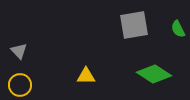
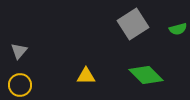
gray square: moved 1 px left, 1 px up; rotated 24 degrees counterclockwise
green semicircle: rotated 78 degrees counterclockwise
gray triangle: rotated 24 degrees clockwise
green diamond: moved 8 px left, 1 px down; rotated 12 degrees clockwise
